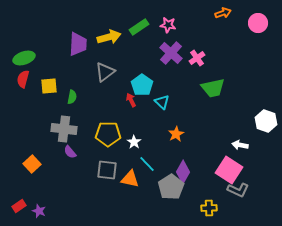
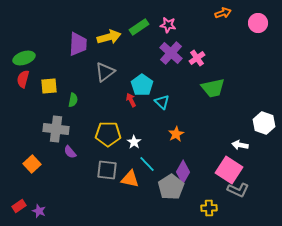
green semicircle: moved 1 px right, 3 px down
white hexagon: moved 2 px left, 2 px down
gray cross: moved 8 px left
